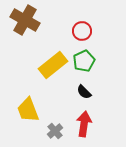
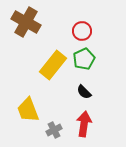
brown cross: moved 1 px right, 2 px down
green pentagon: moved 2 px up
yellow rectangle: rotated 12 degrees counterclockwise
gray cross: moved 1 px left, 1 px up; rotated 14 degrees clockwise
